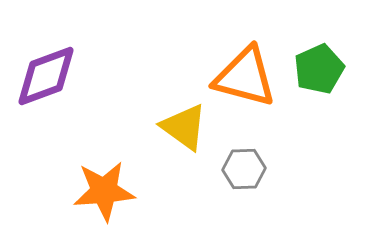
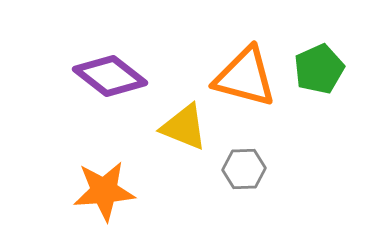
purple diamond: moved 64 px right; rotated 58 degrees clockwise
yellow triangle: rotated 14 degrees counterclockwise
